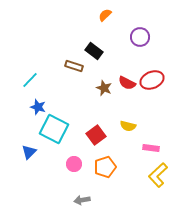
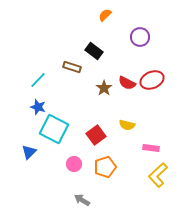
brown rectangle: moved 2 px left, 1 px down
cyan line: moved 8 px right
brown star: rotated 14 degrees clockwise
yellow semicircle: moved 1 px left, 1 px up
gray arrow: rotated 42 degrees clockwise
